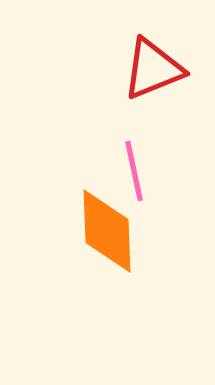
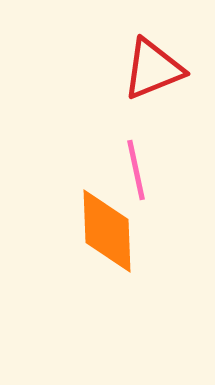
pink line: moved 2 px right, 1 px up
